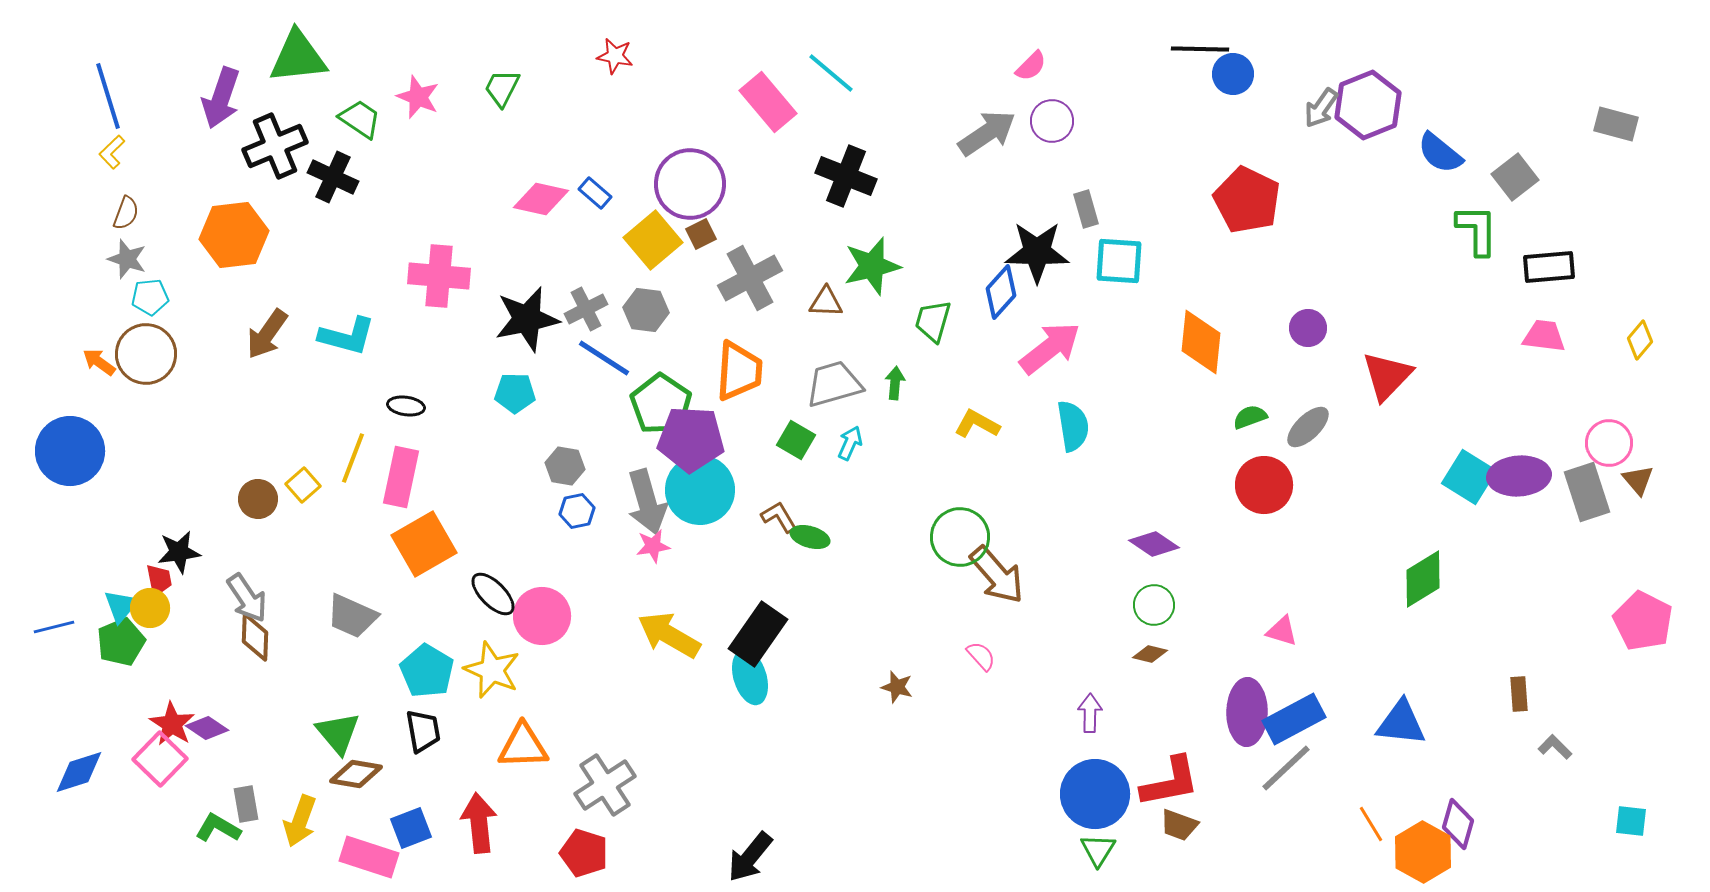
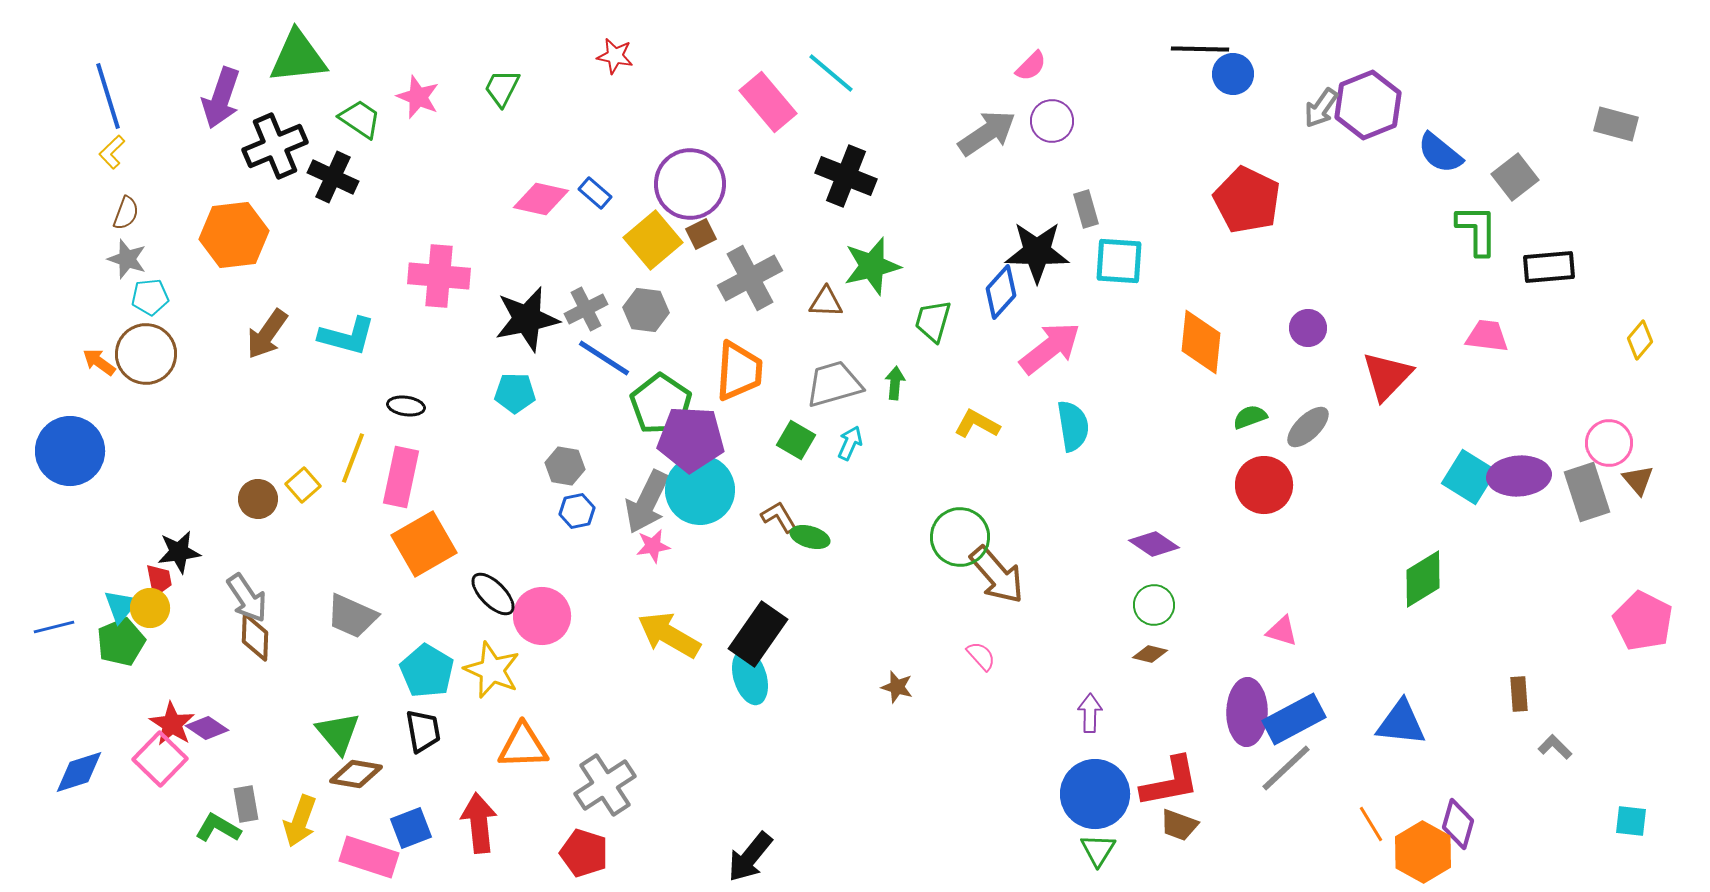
pink trapezoid at (1544, 336): moved 57 px left
gray arrow at (647, 502): rotated 42 degrees clockwise
